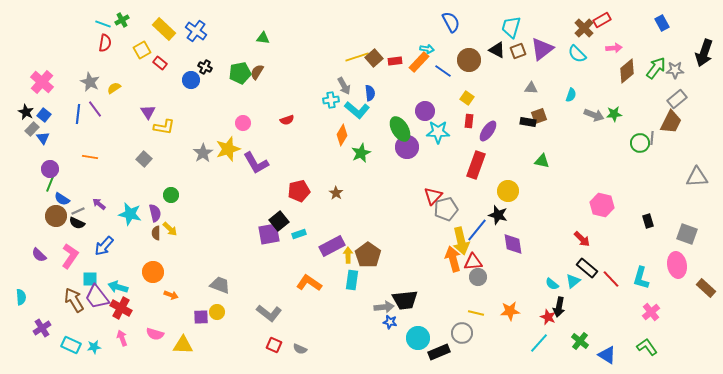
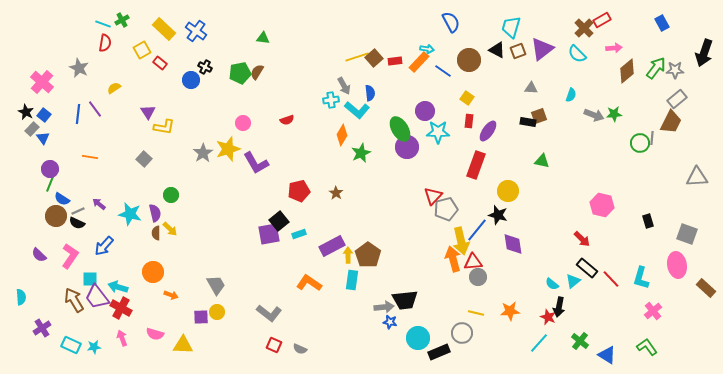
gray star at (90, 82): moved 11 px left, 14 px up
gray trapezoid at (220, 285): moved 4 px left; rotated 40 degrees clockwise
pink cross at (651, 312): moved 2 px right, 1 px up
